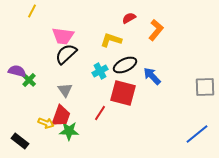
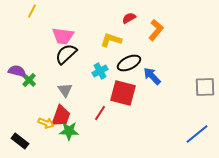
black ellipse: moved 4 px right, 2 px up
